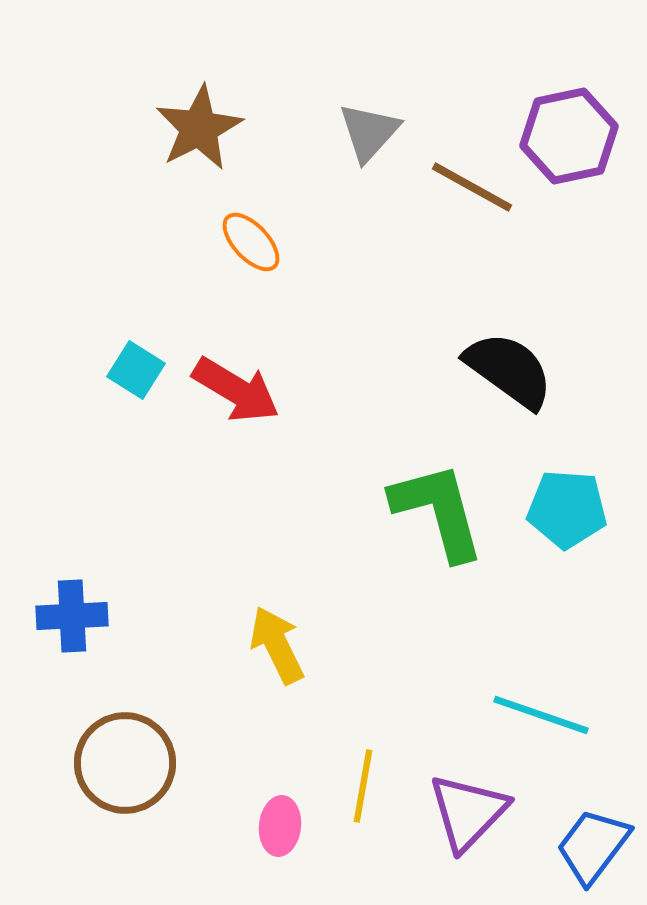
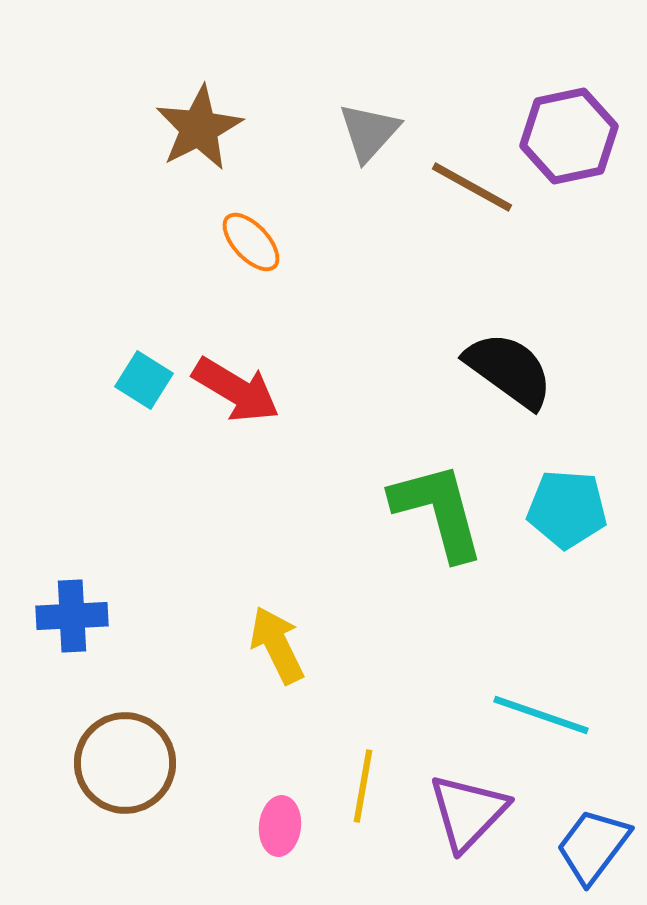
cyan square: moved 8 px right, 10 px down
